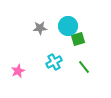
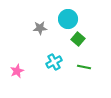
cyan circle: moved 7 px up
green square: rotated 32 degrees counterclockwise
green line: rotated 40 degrees counterclockwise
pink star: moved 1 px left
